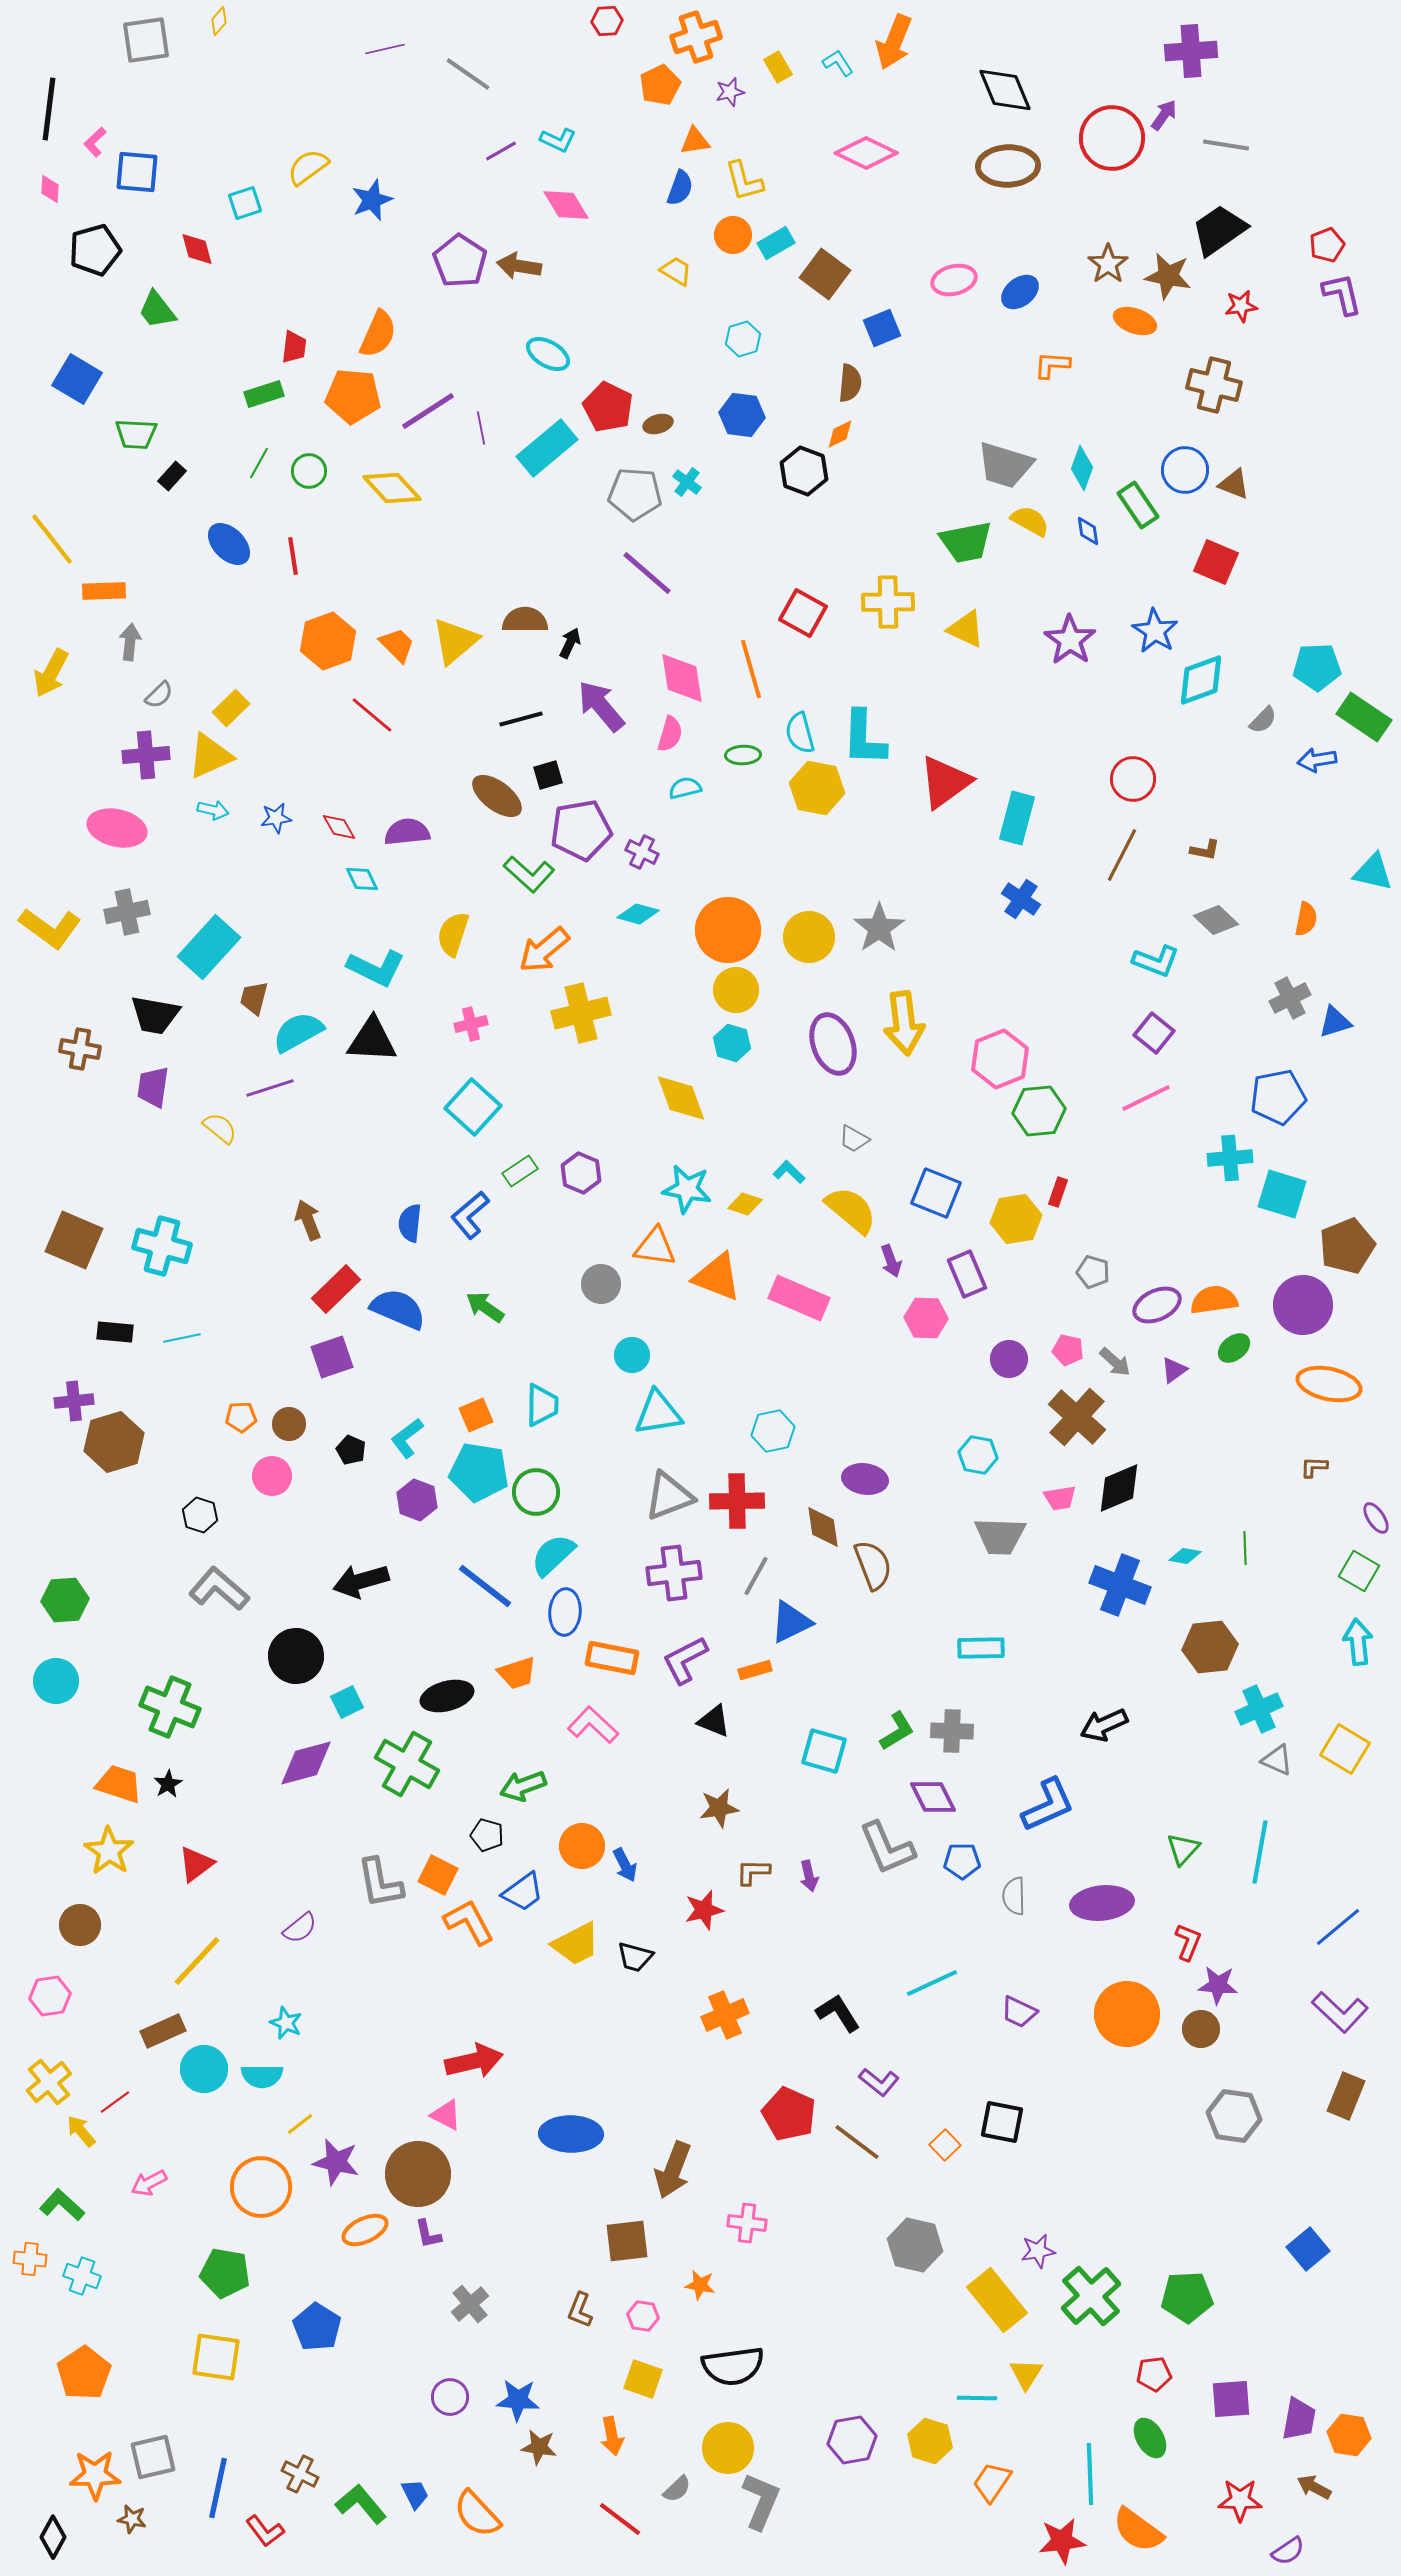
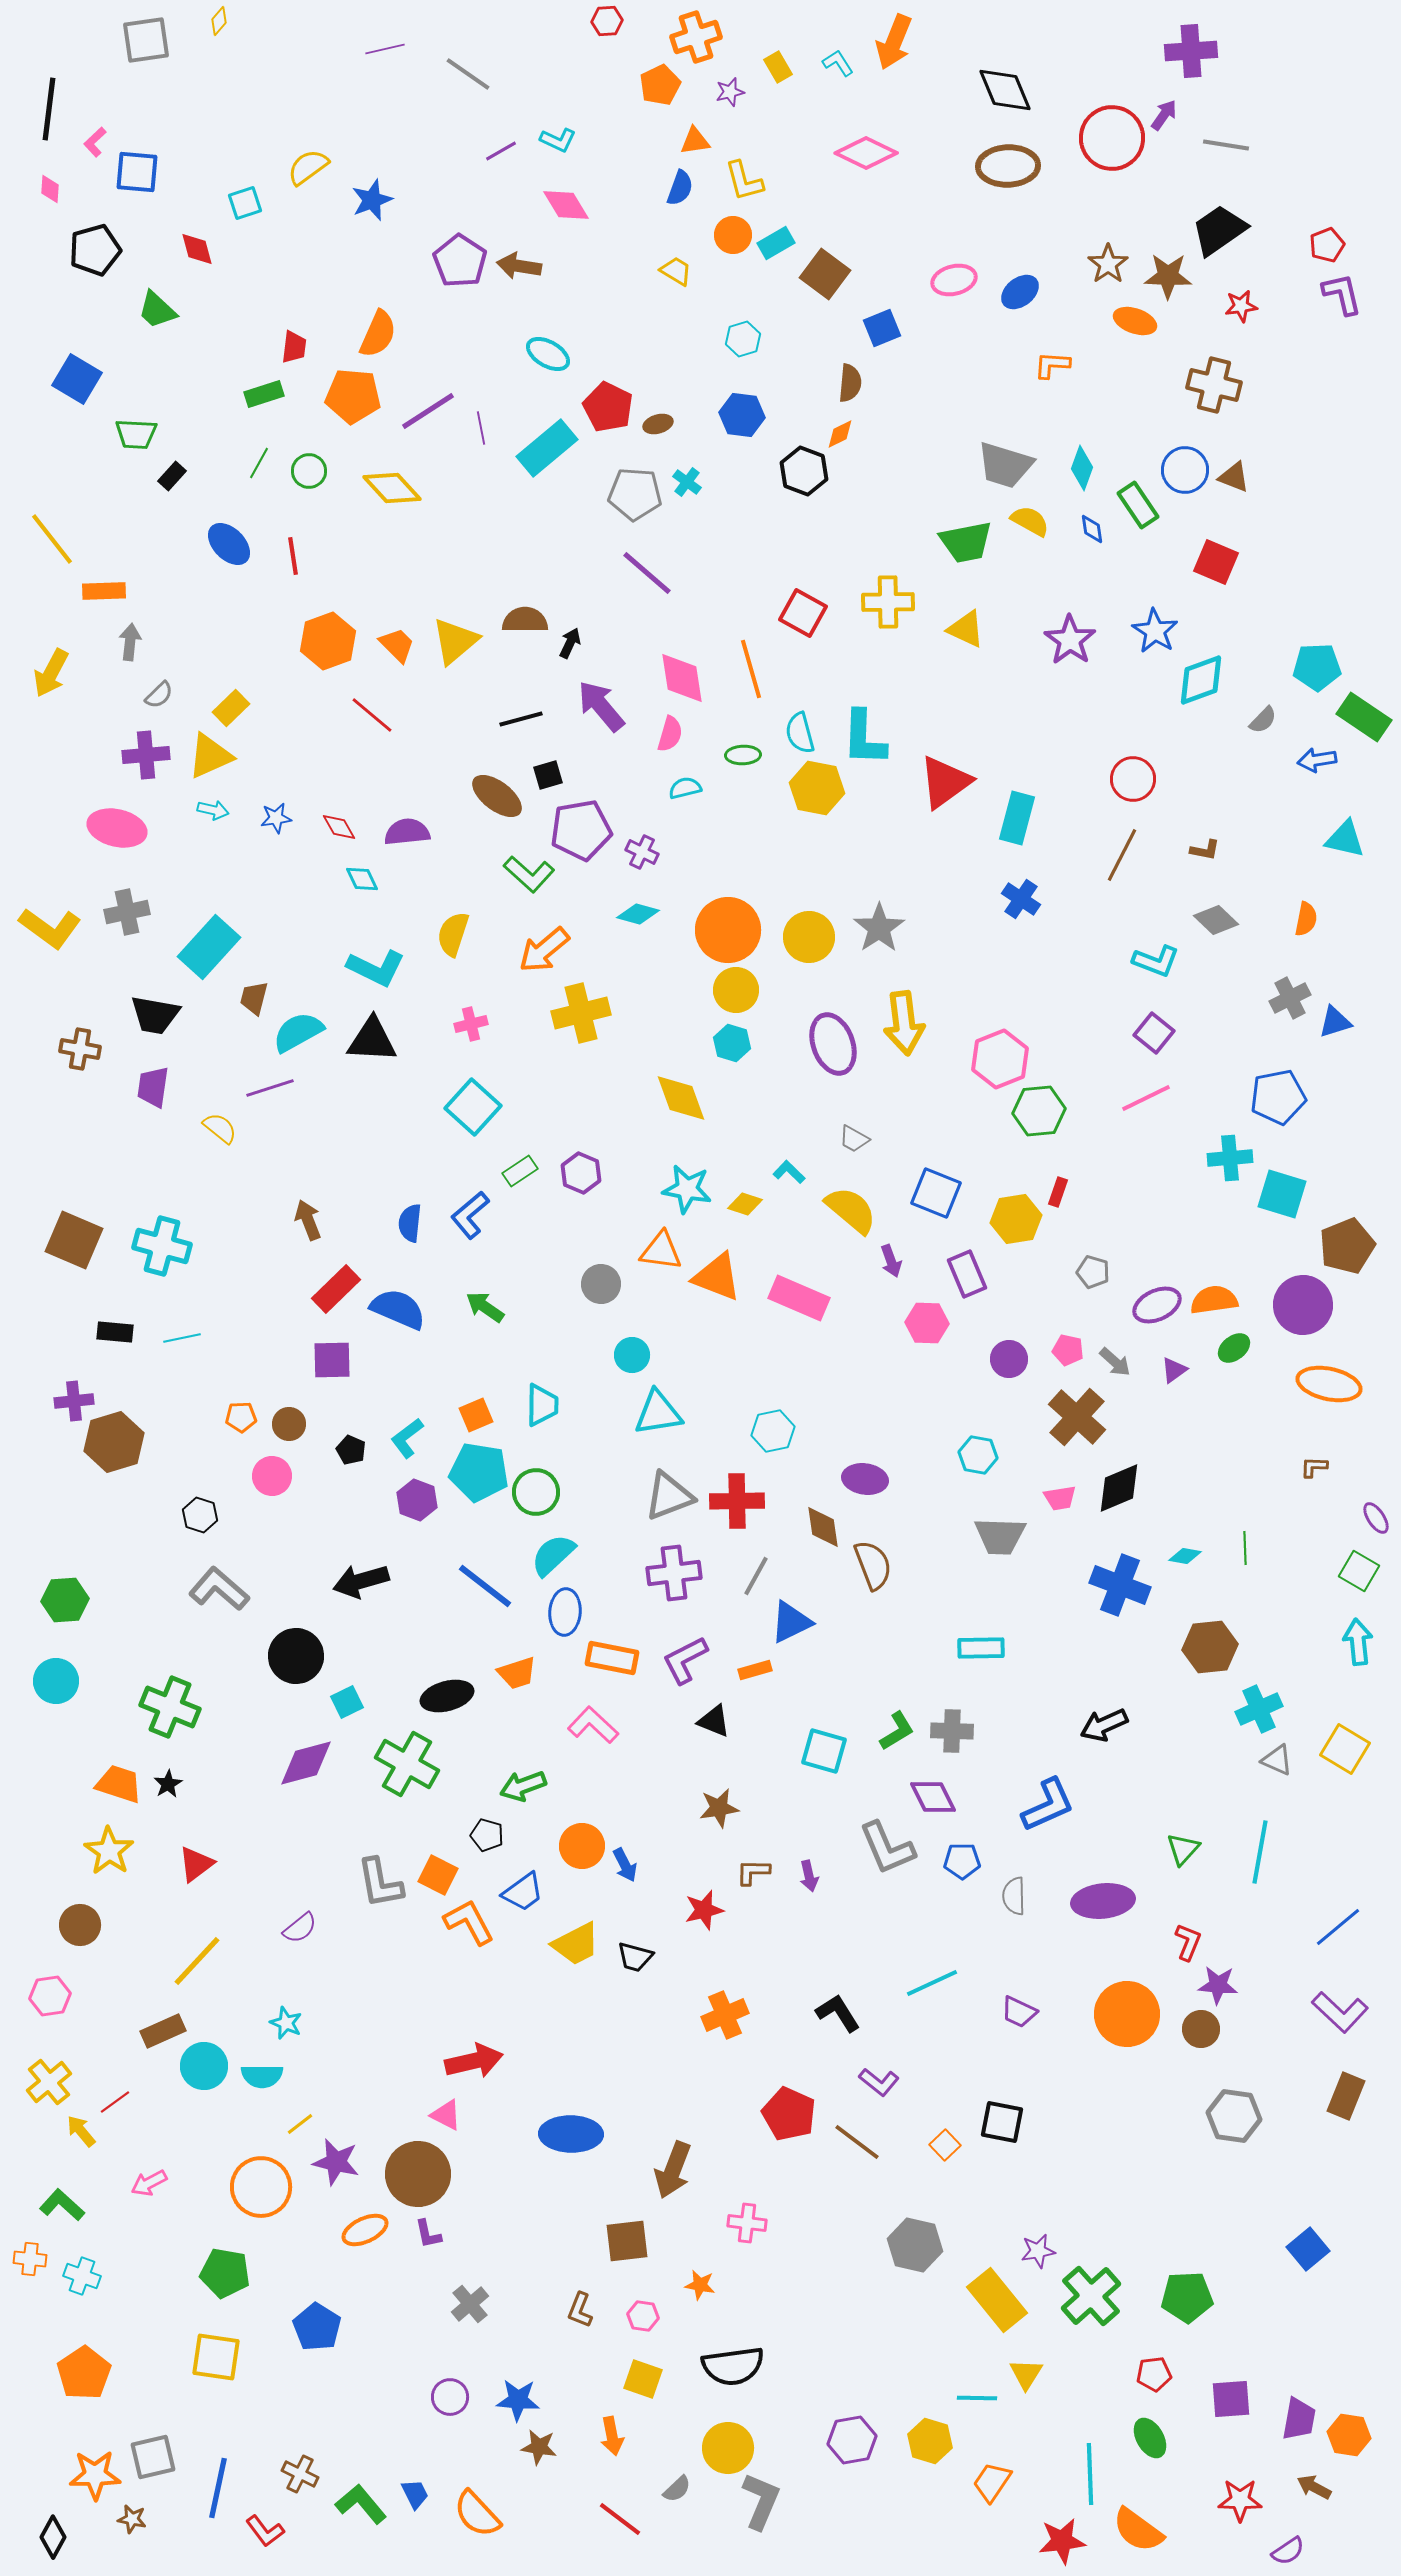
brown star at (1168, 276): rotated 9 degrees counterclockwise
green trapezoid at (157, 310): rotated 9 degrees counterclockwise
brown triangle at (1234, 484): moved 7 px up
blue diamond at (1088, 531): moved 4 px right, 2 px up
cyan triangle at (1373, 872): moved 28 px left, 33 px up
orange triangle at (655, 1247): moved 6 px right, 4 px down
pink hexagon at (926, 1318): moved 1 px right, 5 px down
purple square at (332, 1357): moved 3 px down; rotated 18 degrees clockwise
purple ellipse at (1102, 1903): moved 1 px right, 2 px up
cyan circle at (204, 2069): moved 3 px up
